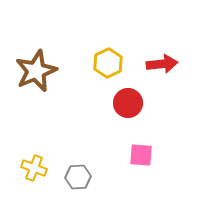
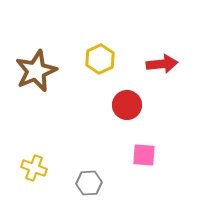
yellow hexagon: moved 8 px left, 4 px up
red circle: moved 1 px left, 2 px down
pink square: moved 3 px right
gray hexagon: moved 11 px right, 6 px down
